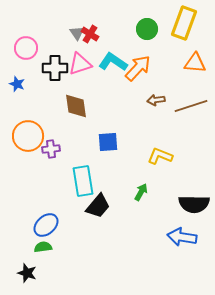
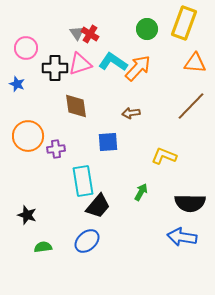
brown arrow: moved 25 px left, 13 px down
brown line: rotated 28 degrees counterclockwise
purple cross: moved 5 px right
yellow L-shape: moved 4 px right
black semicircle: moved 4 px left, 1 px up
blue ellipse: moved 41 px right, 16 px down
black star: moved 58 px up
